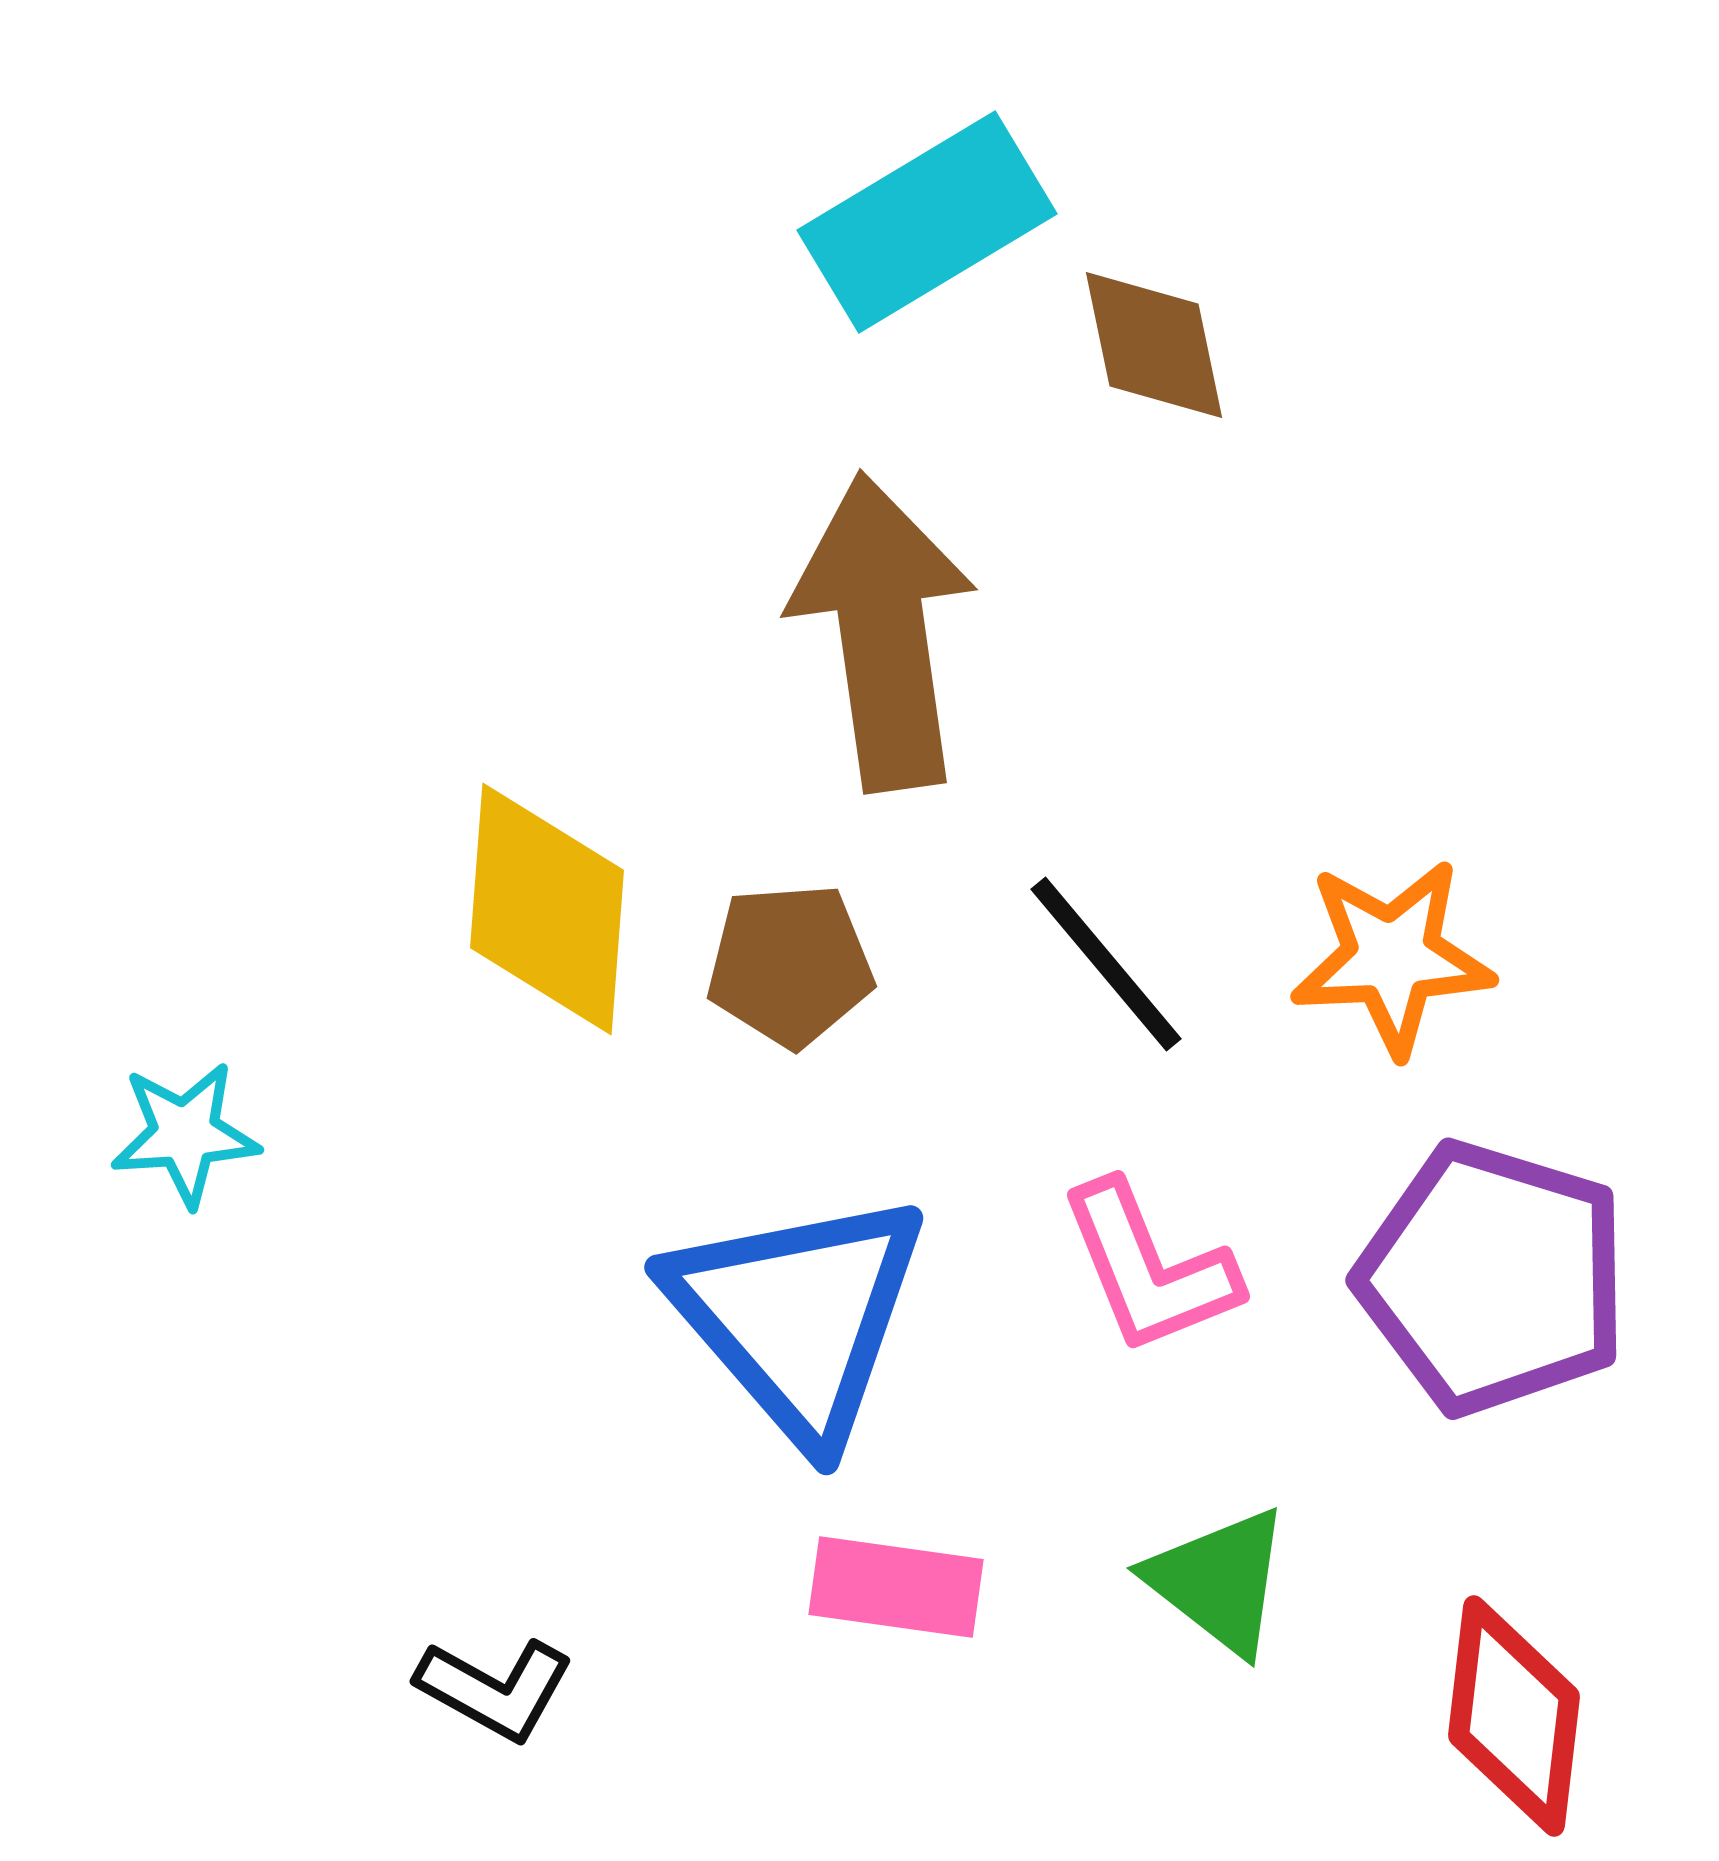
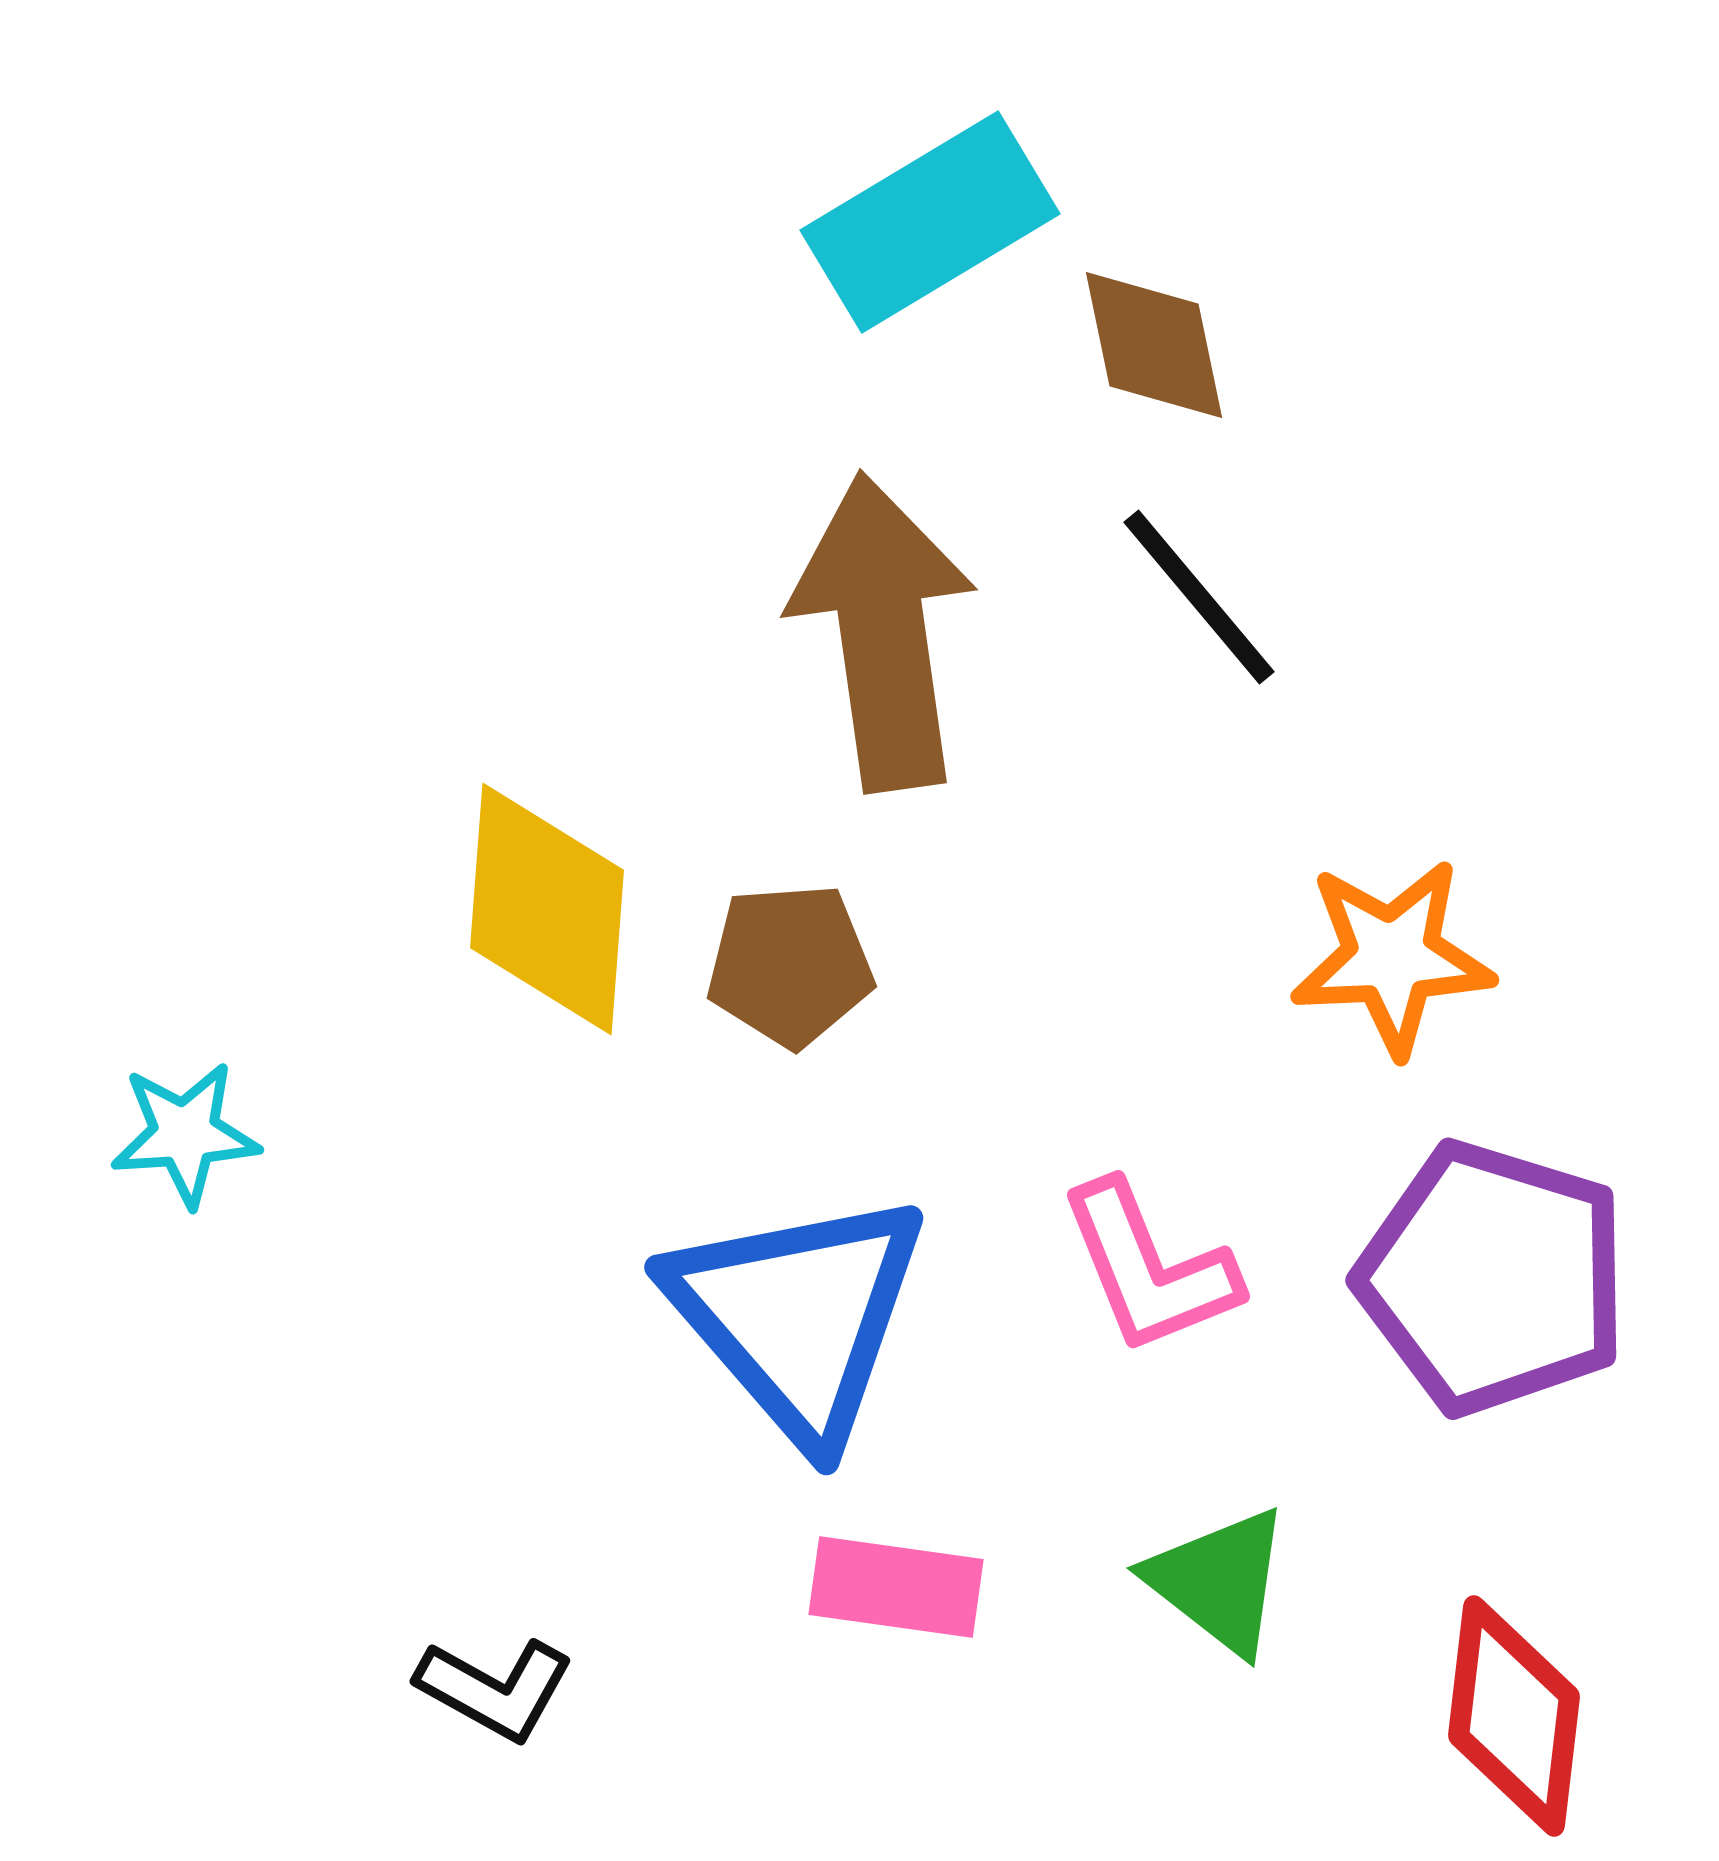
cyan rectangle: moved 3 px right
black line: moved 93 px right, 367 px up
